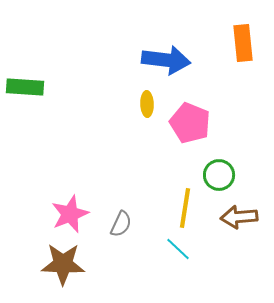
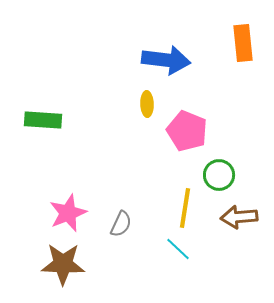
green rectangle: moved 18 px right, 33 px down
pink pentagon: moved 3 px left, 8 px down
pink star: moved 2 px left, 1 px up
